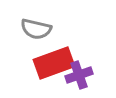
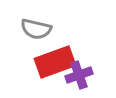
red rectangle: moved 1 px right, 1 px up
